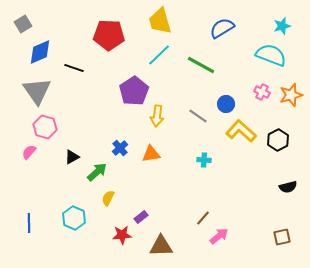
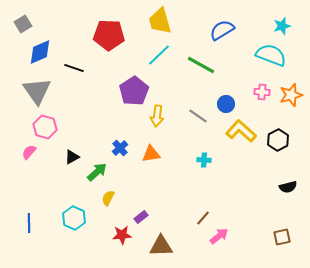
blue semicircle: moved 2 px down
pink cross: rotated 21 degrees counterclockwise
